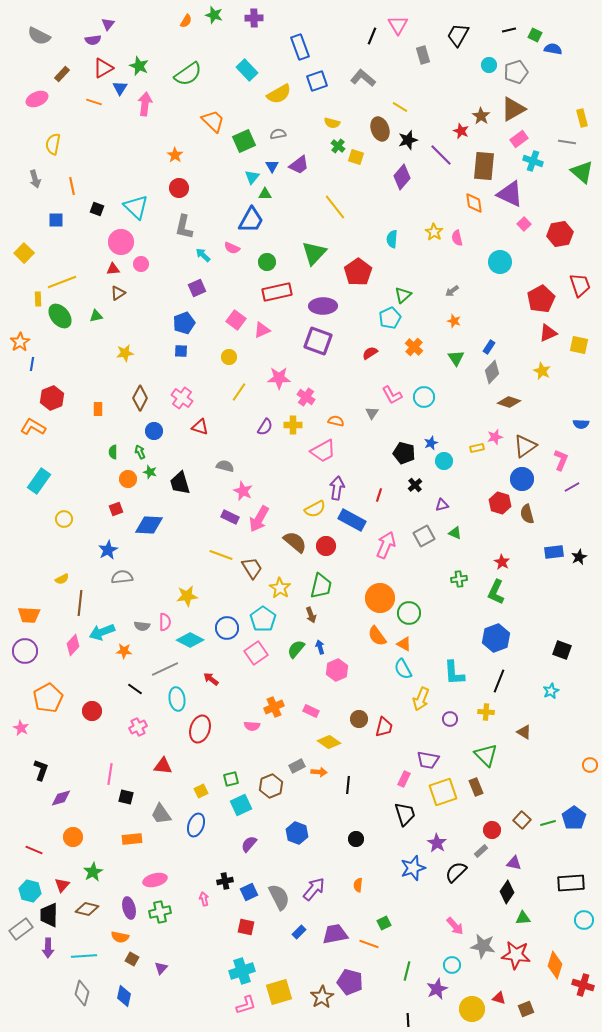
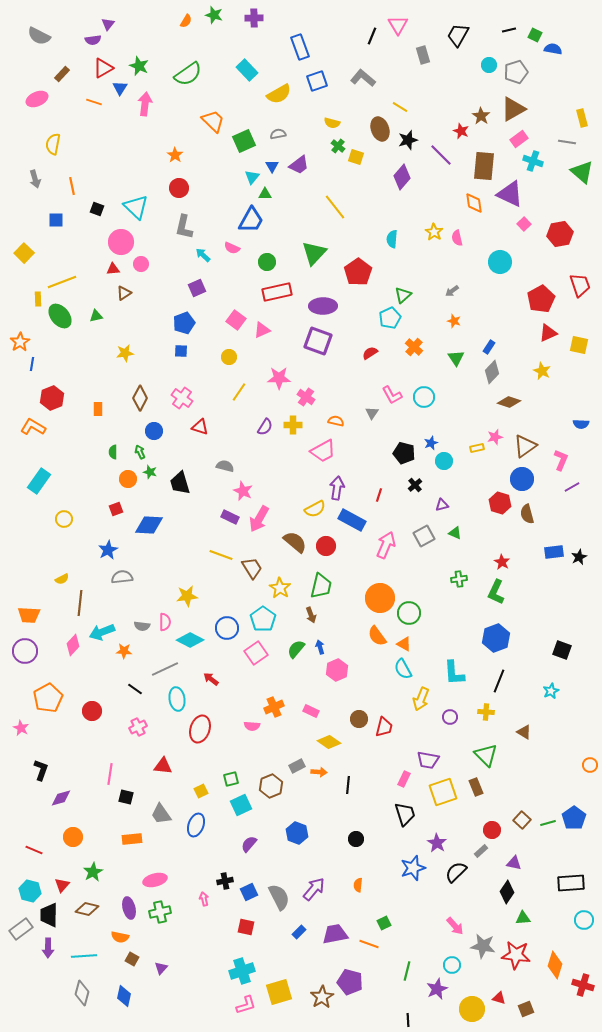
brown triangle at (118, 293): moved 6 px right
purple circle at (450, 719): moved 2 px up
